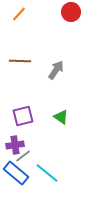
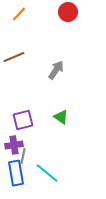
red circle: moved 3 px left
brown line: moved 6 px left, 4 px up; rotated 25 degrees counterclockwise
purple square: moved 4 px down
purple cross: moved 1 px left
gray line: rotated 42 degrees counterclockwise
blue rectangle: rotated 40 degrees clockwise
